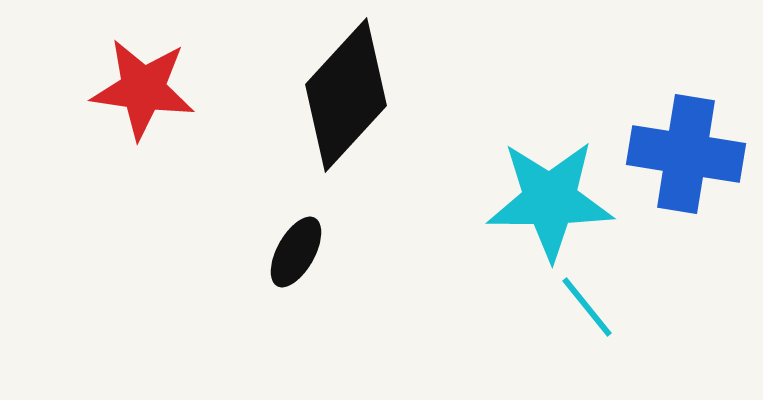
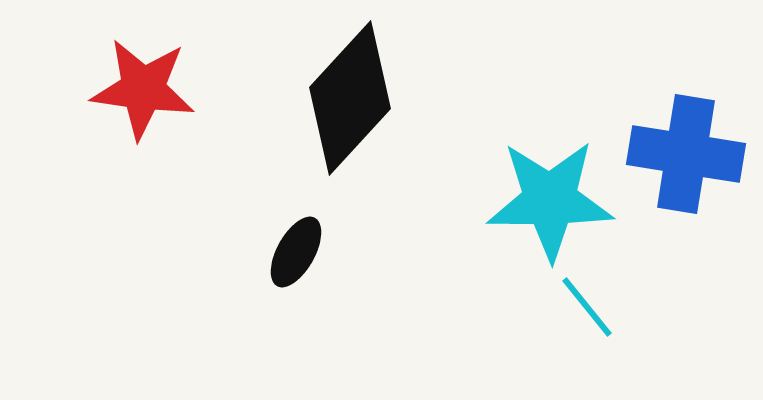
black diamond: moved 4 px right, 3 px down
